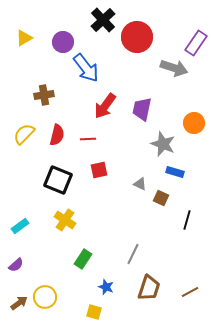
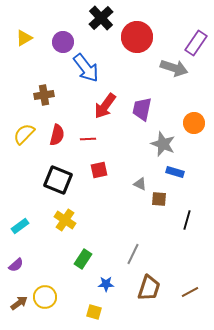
black cross: moved 2 px left, 2 px up
brown square: moved 2 px left, 1 px down; rotated 21 degrees counterclockwise
blue star: moved 3 px up; rotated 21 degrees counterclockwise
